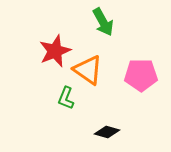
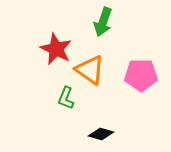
green arrow: rotated 48 degrees clockwise
red star: moved 1 px right, 2 px up; rotated 24 degrees counterclockwise
orange triangle: moved 2 px right
black diamond: moved 6 px left, 2 px down
